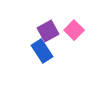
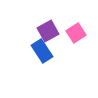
pink square: moved 2 px right, 3 px down; rotated 12 degrees clockwise
